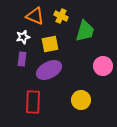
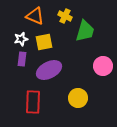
yellow cross: moved 4 px right
white star: moved 2 px left, 2 px down
yellow square: moved 6 px left, 2 px up
yellow circle: moved 3 px left, 2 px up
